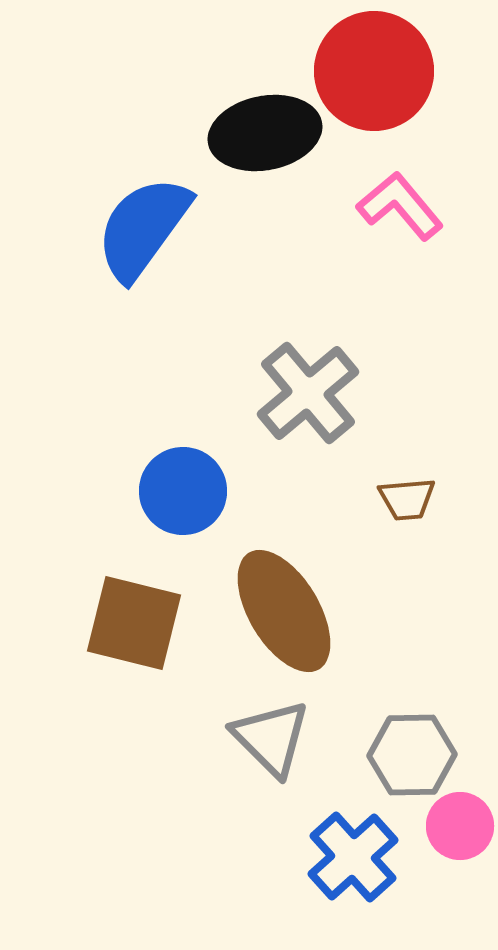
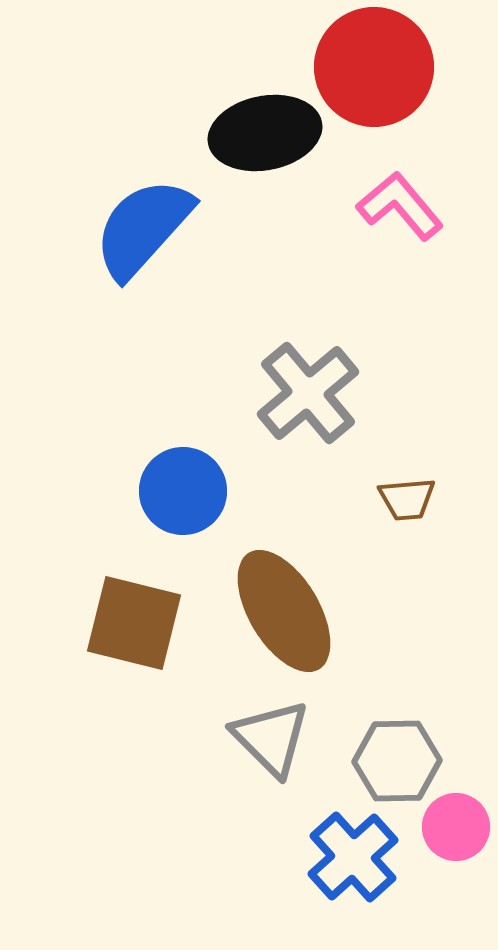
red circle: moved 4 px up
blue semicircle: rotated 6 degrees clockwise
gray hexagon: moved 15 px left, 6 px down
pink circle: moved 4 px left, 1 px down
